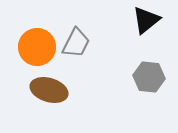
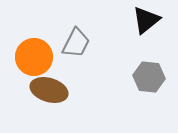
orange circle: moved 3 px left, 10 px down
